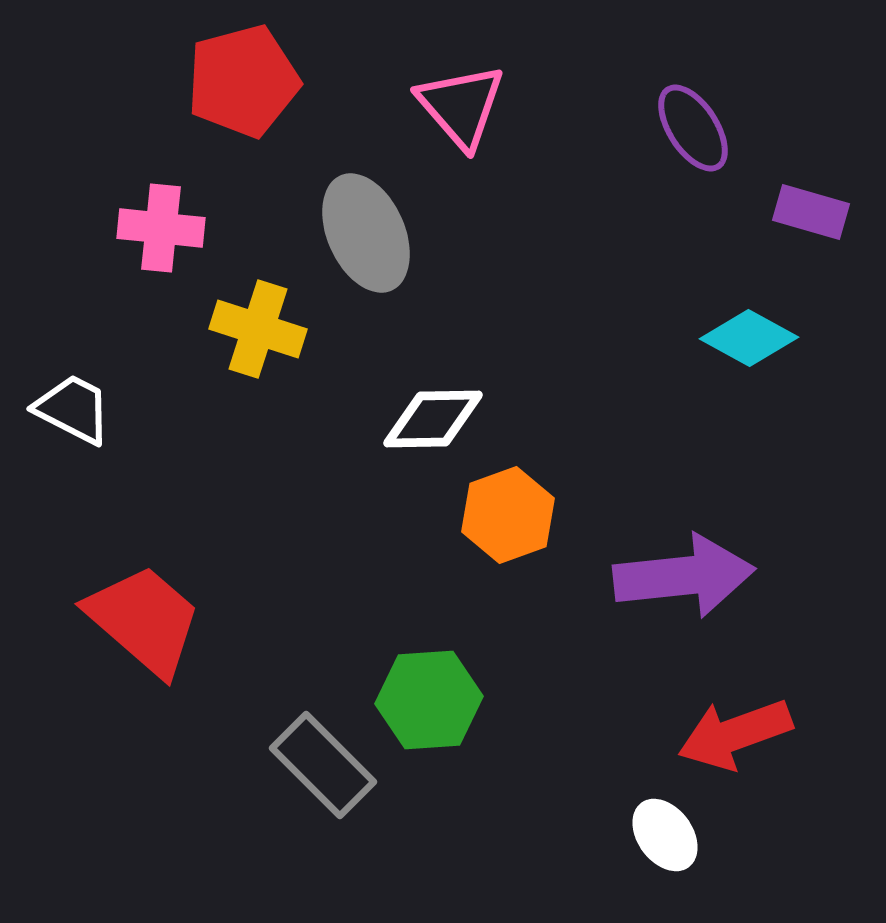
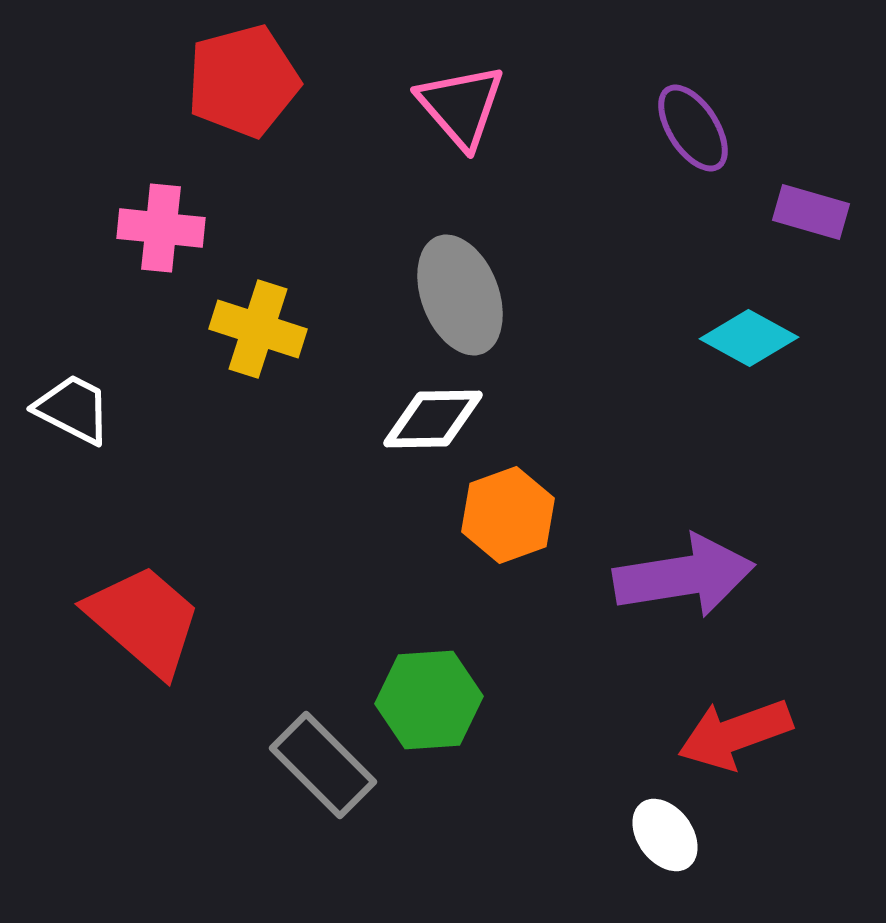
gray ellipse: moved 94 px right, 62 px down; rotated 3 degrees clockwise
purple arrow: rotated 3 degrees counterclockwise
